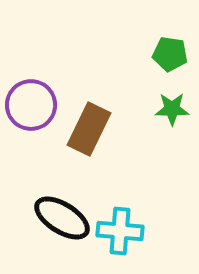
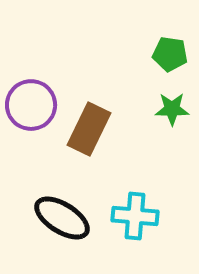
cyan cross: moved 15 px right, 15 px up
